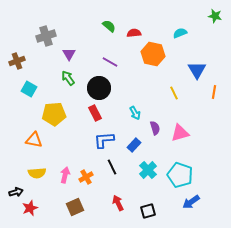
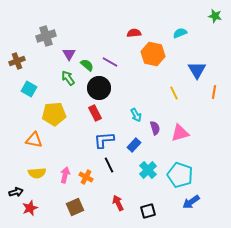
green semicircle: moved 22 px left, 39 px down
cyan arrow: moved 1 px right, 2 px down
black line: moved 3 px left, 2 px up
orange cross: rotated 32 degrees counterclockwise
